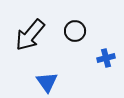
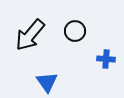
blue cross: moved 1 px down; rotated 18 degrees clockwise
